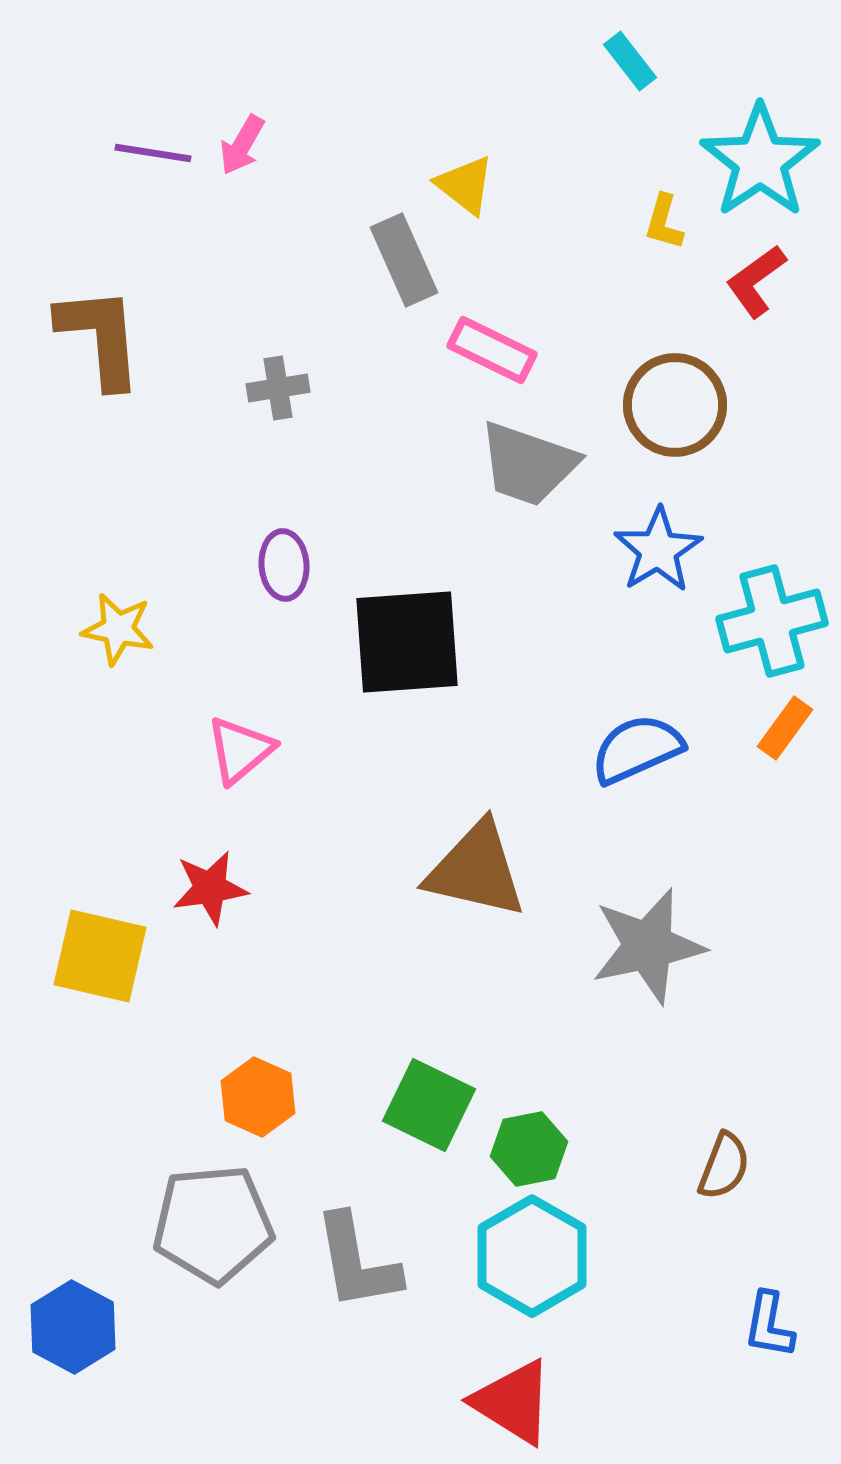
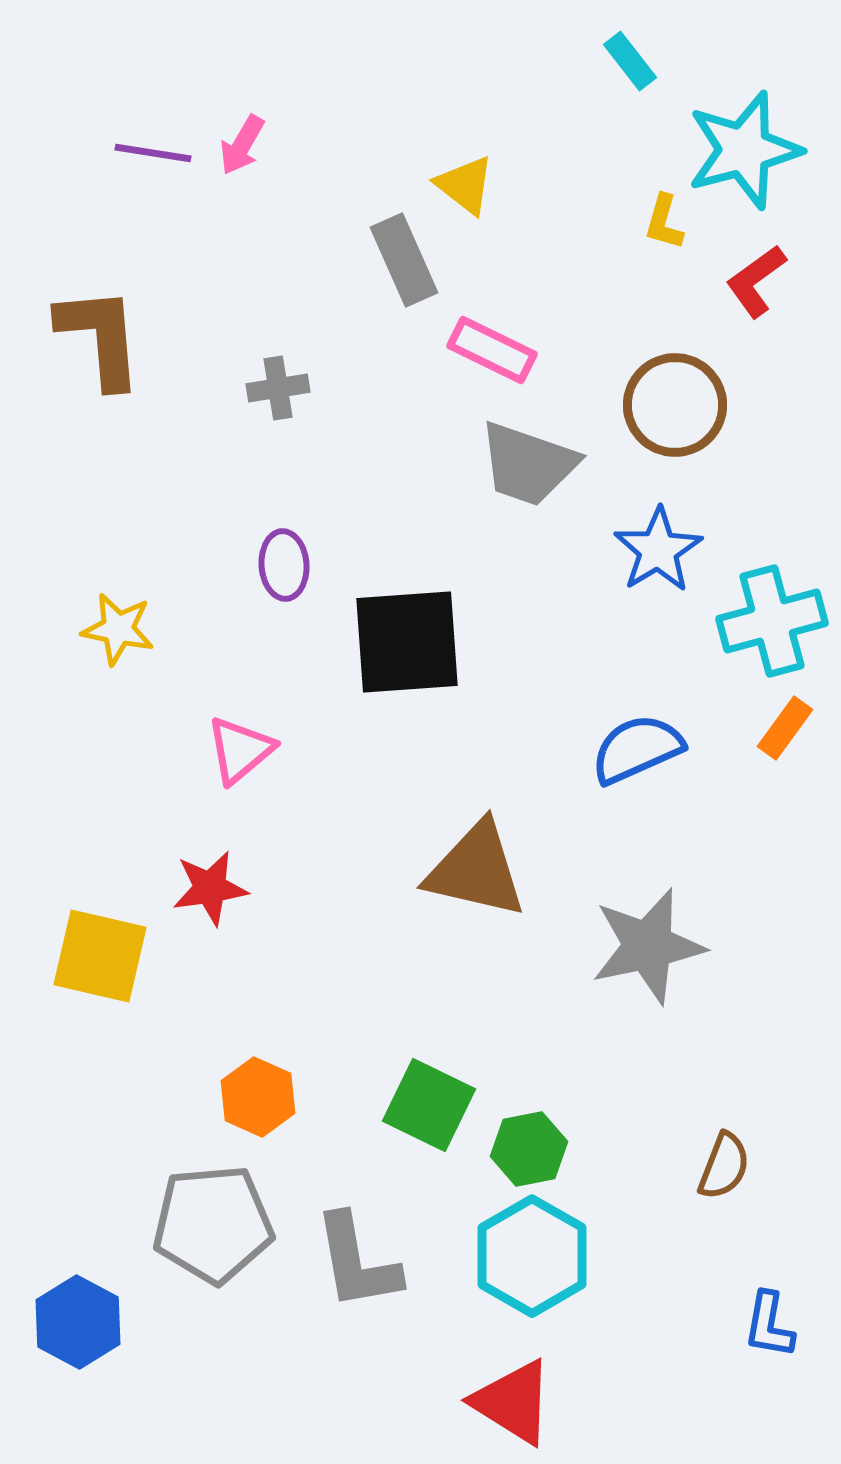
cyan star: moved 16 px left, 11 px up; rotated 19 degrees clockwise
blue hexagon: moved 5 px right, 5 px up
